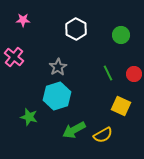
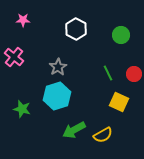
yellow square: moved 2 px left, 4 px up
green star: moved 7 px left, 8 px up
